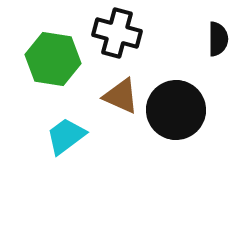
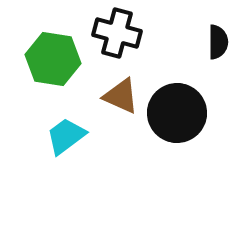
black semicircle: moved 3 px down
black circle: moved 1 px right, 3 px down
